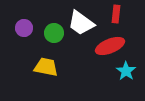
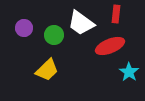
green circle: moved 2 px down
yellow trapezoid: moved 1 px right, 3 px down; rotated 125 degrees clockwise
cyan star: moved 3 px right, 1 px down
